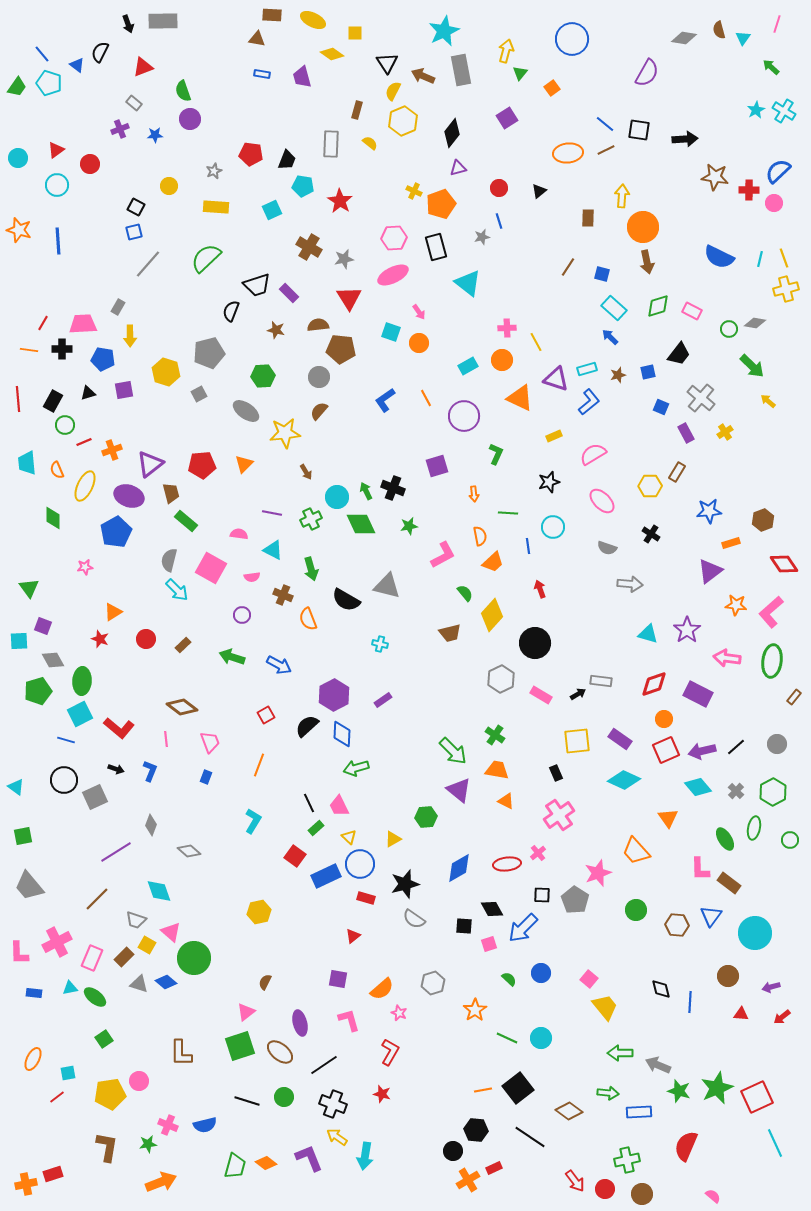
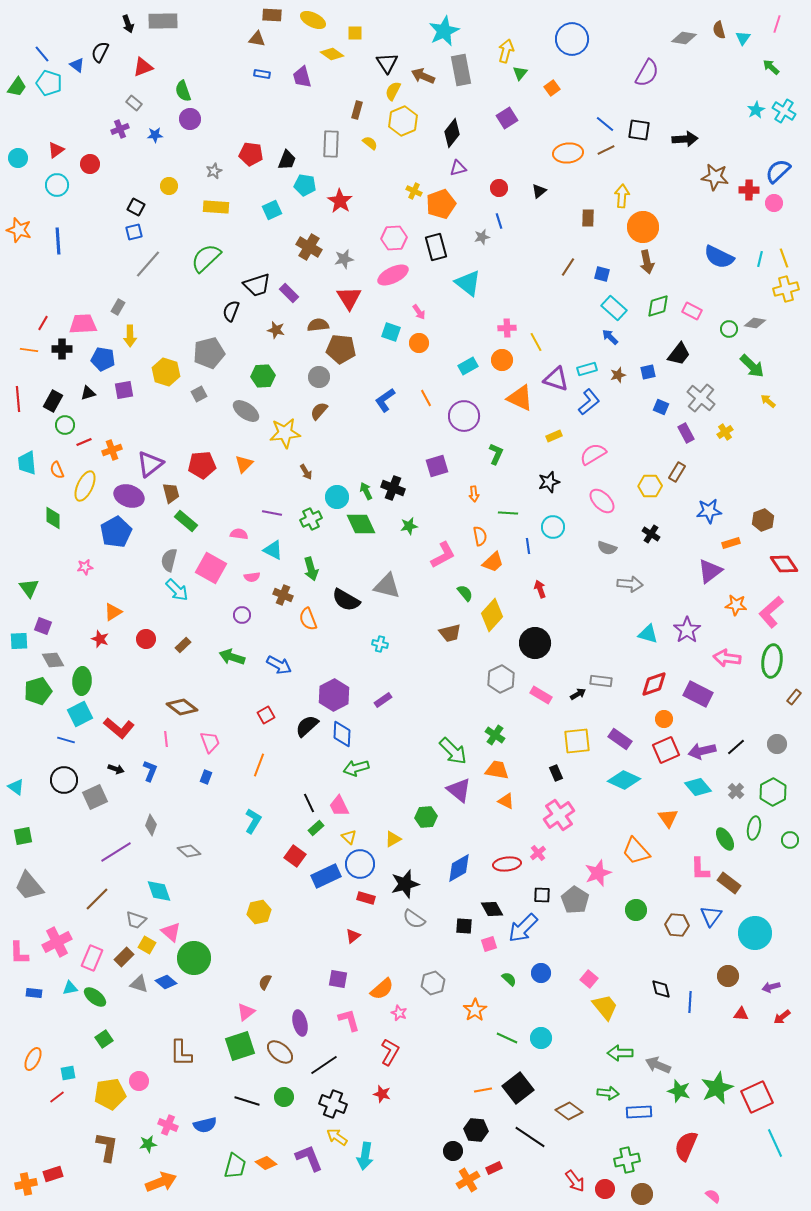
cyan pentagon at (303, 186): moved 2 px right, 1 px up
